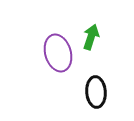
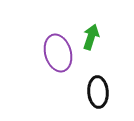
black ellipse: moved 2 px right
